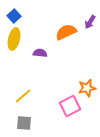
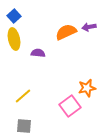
purple arrow: moved 1 px left, 5 px down; rotated 48 degrees clockwise
yellow ellipse: rotated 25 degrees counterclockwise
purple semicircle: moved 2 px left
pink square: rotated 10 degrees counterclockwise
gray square: moved 3 px down
